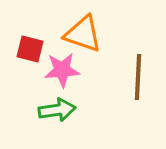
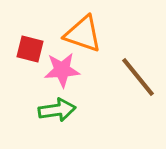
brown line: rotated 42 degrees counterclockwise
